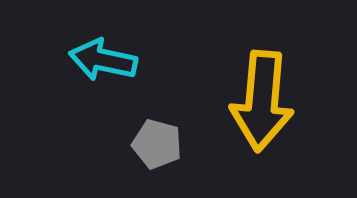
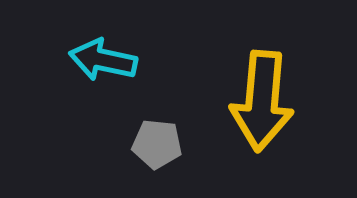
gray pentagon: rotated 9 degrees counterclockwise
